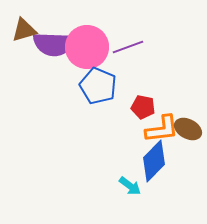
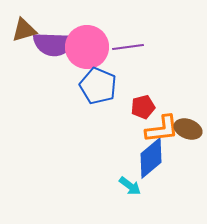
purple line: rotated 12 degrees clockwise
red pentagon: rotated 25 degrees counterclockwise
brown ellipse: rotated 8 degrees counterclockwise
blue diamond: moved 3 px left, 3 px up; rotated 6 degrees clockwise
